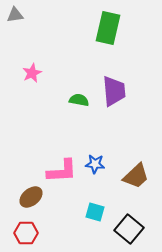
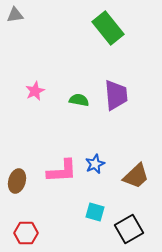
green rectangle: rotated 52 degrees counterclockwise
pink star: moved 3 px right, 18 px down
purple trapezoid: moved 2 px right, 4 px down
blue star: rotated 30 degrees counterclockwise
brown ellipse: moved 14 px left, 16 px up; rotated 35 degrees counterclockwise
black square: rotated 20 degrees clockwise
